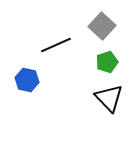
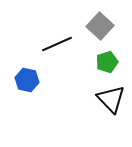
gray square: moved 2 px left
black line: moved 1 px right, 1 px up
black triangle: moved 2 px right, 1 px down
